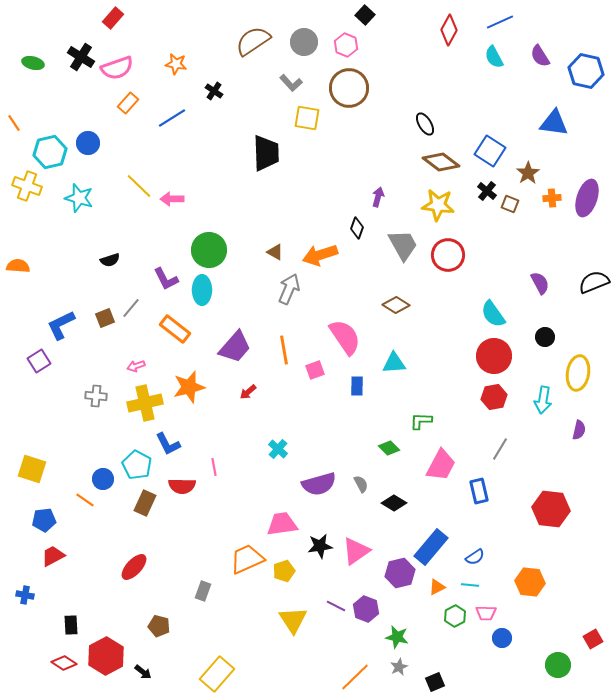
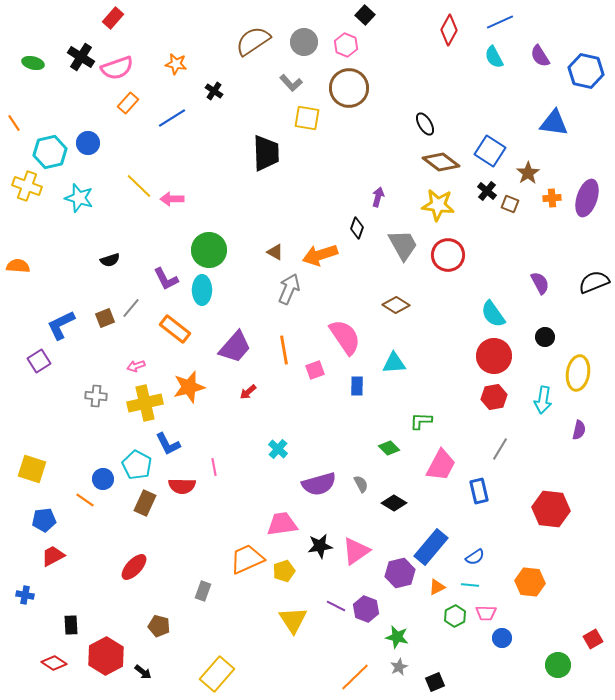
red diamond at (64, 663): moved 10 px left
